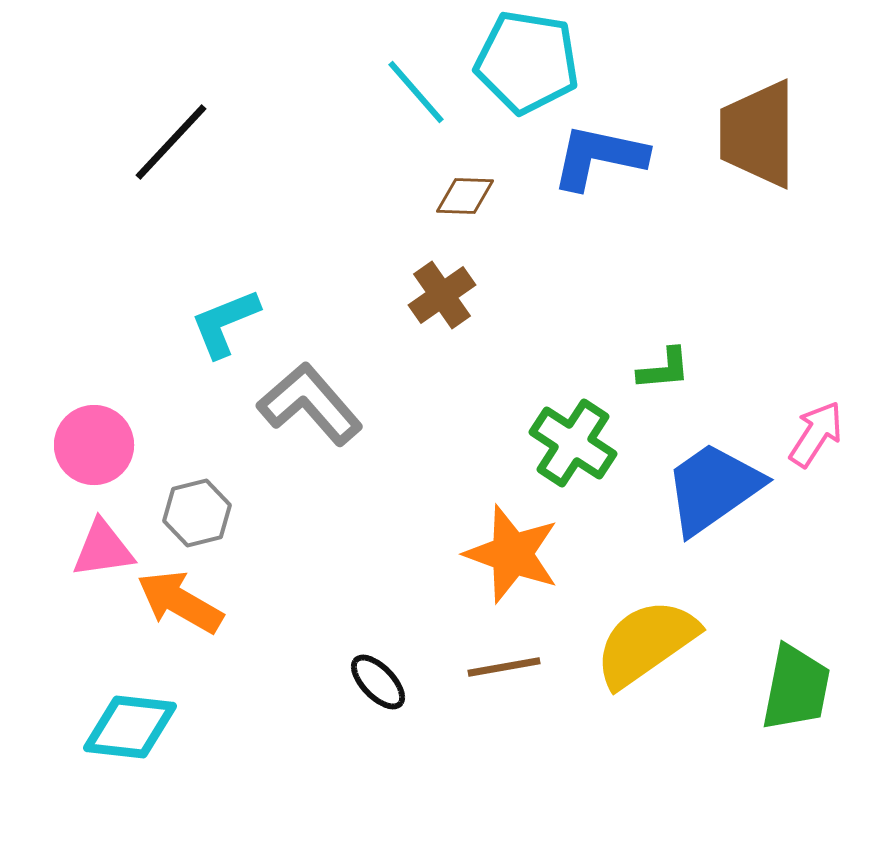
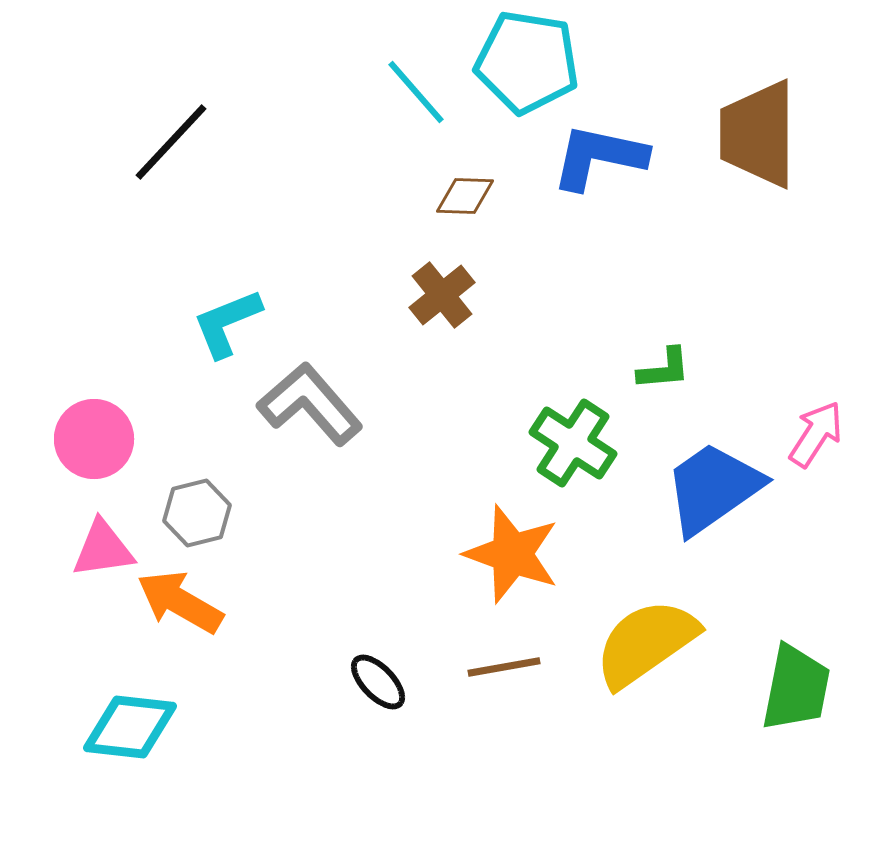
brown cross: rotated 4 degrees counterclockwise
cyan L-shape: moved 2 px right
pink circle: moved 6 px up
